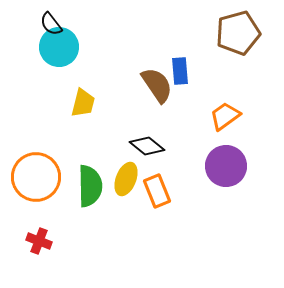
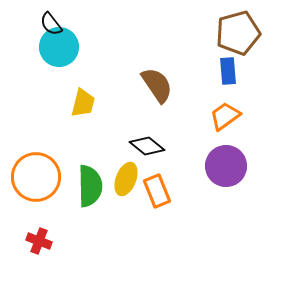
blue rectangle: moved 48 px right
